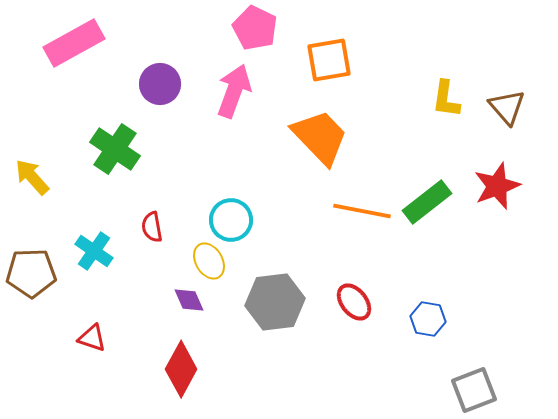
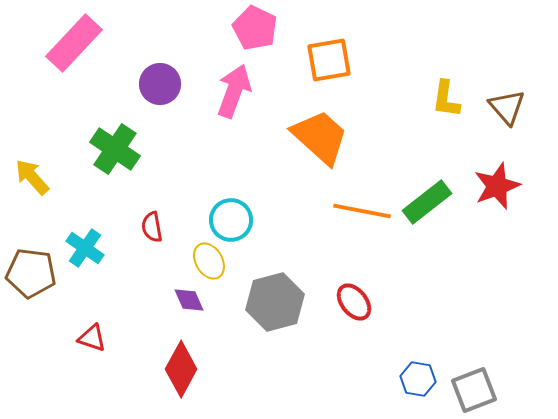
pink rectangle: rotated 18 degrees counterclockwise
orange trapezoid: rotated 4 degrees counterclockwise
cyan cross: moved 9 px left, 3 px up
brown pentagon: rotated 9 degrees clockwise
gray hexagon: rotated 8 degrees counterclockwise
blue hexagon: moved 10 px left, 60 px down
